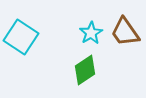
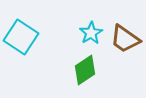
brown trapezoid: moved 7 px down; rotated 20 degrees counterclockwise
